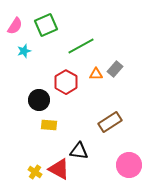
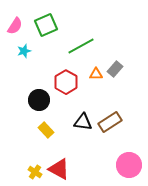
yellow rectangle: moved 3 px left, 5 px down; rotated 42 degrees clockwise
black triangle: moved 4 px right, 29 px up
